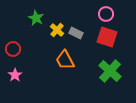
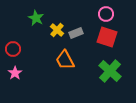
gray rectangle: rotated 48 degrees counterclockwise
pink star: moved 2 px up
